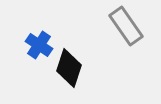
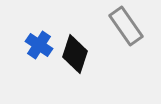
black diamond: moved 6 px right, 14 px up
